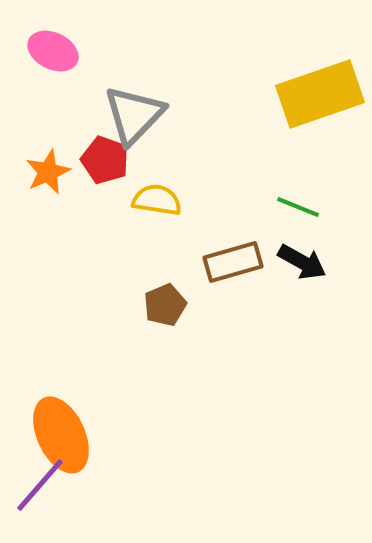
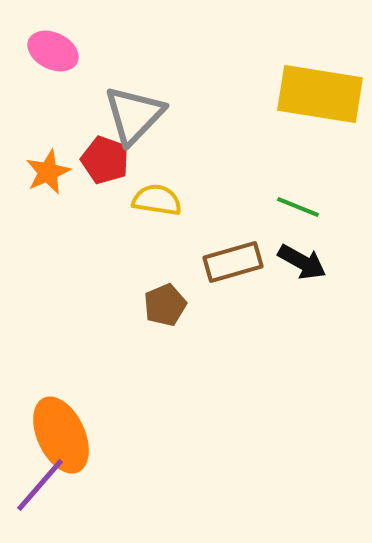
yellow rectangle: rotated 28 degrees clockwise
